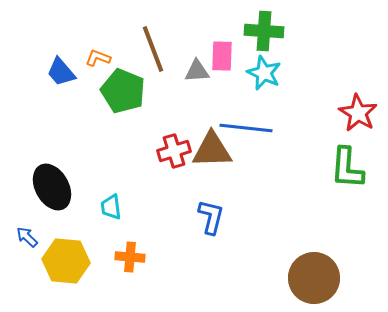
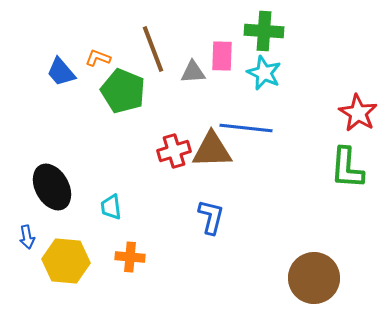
gray triangle: moved 4 px left, 1 px down
blue arrow: rotated 145 degrees counterclockwise
